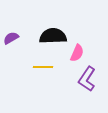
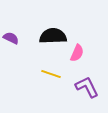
purple semicircle: rotated 56 degrees clockwise
yellow line: moved 8 px right, 7 px down; rotated 18 degrees clockwise
purple L-shape: moved 8 px down; rotated 120 degrees clockwise
